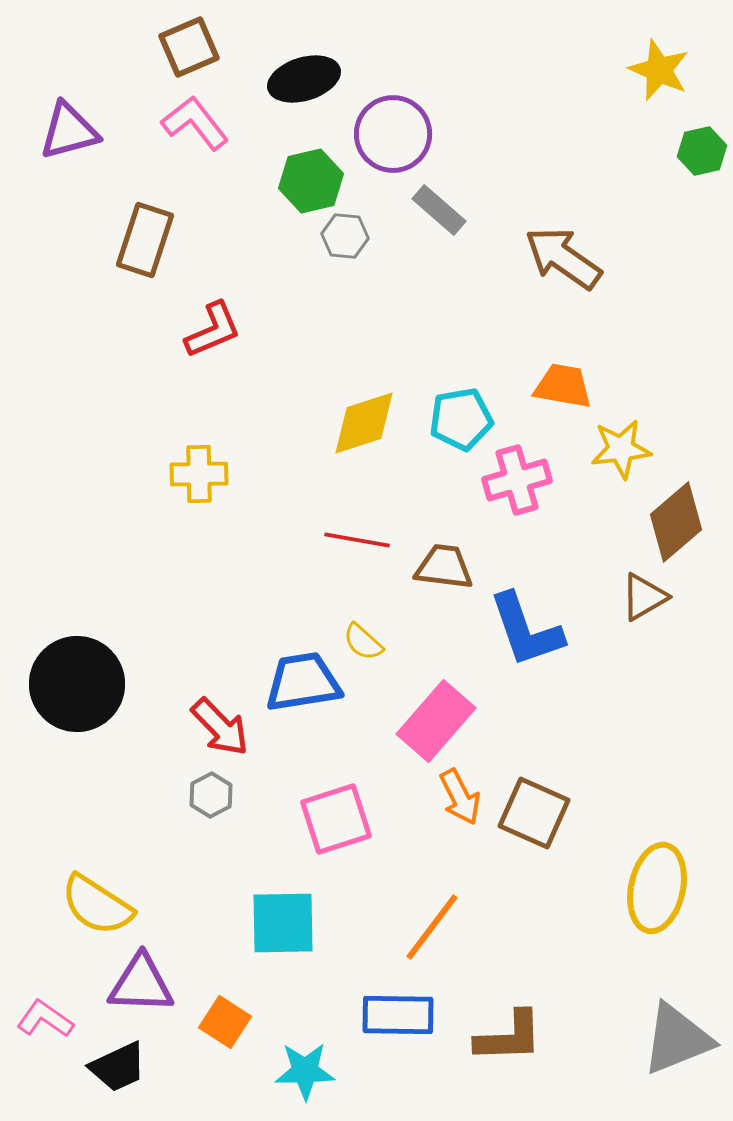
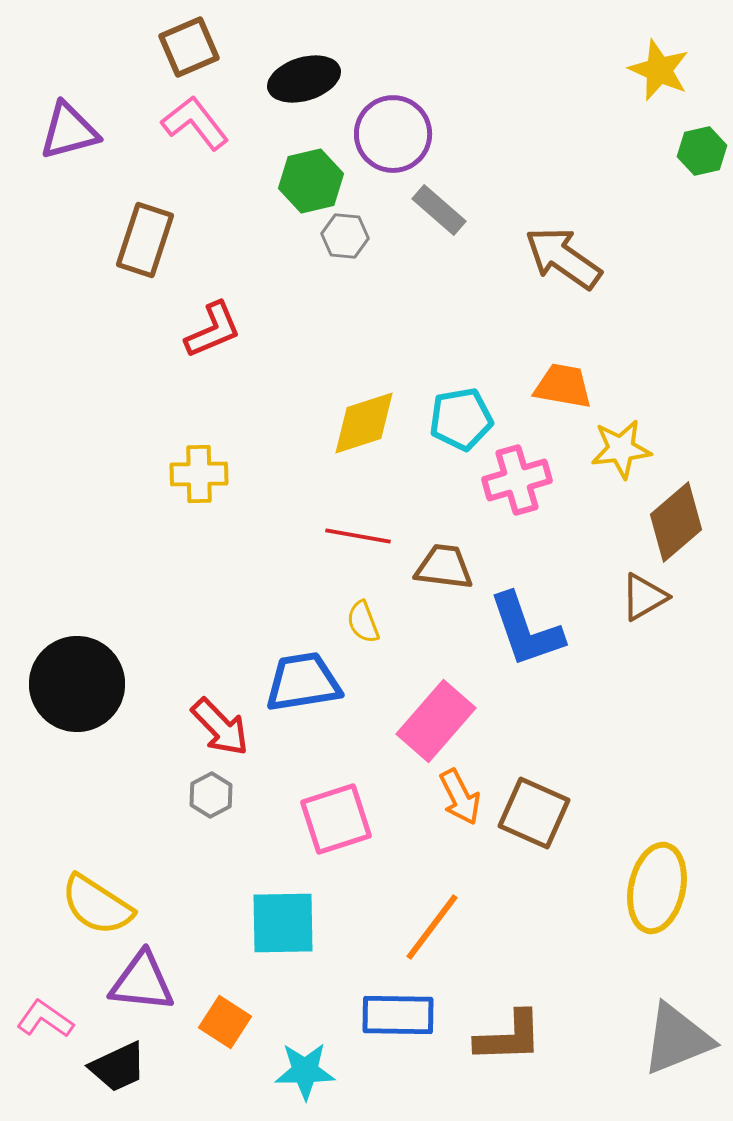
red line at (357, 540): moved 1 px right, 4 px up
yellow semicircle at (363, 642): moved 20 px up; rotated 27 degrees clockwise
purple triangle at (141, 984): moved 1 px right, 2 px up; rotated 4 degrees clockwise
